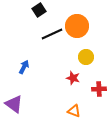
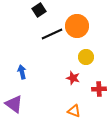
blue arrow: moved 2 px left, 5 px down; rotated 40 degrees counterclockwise
